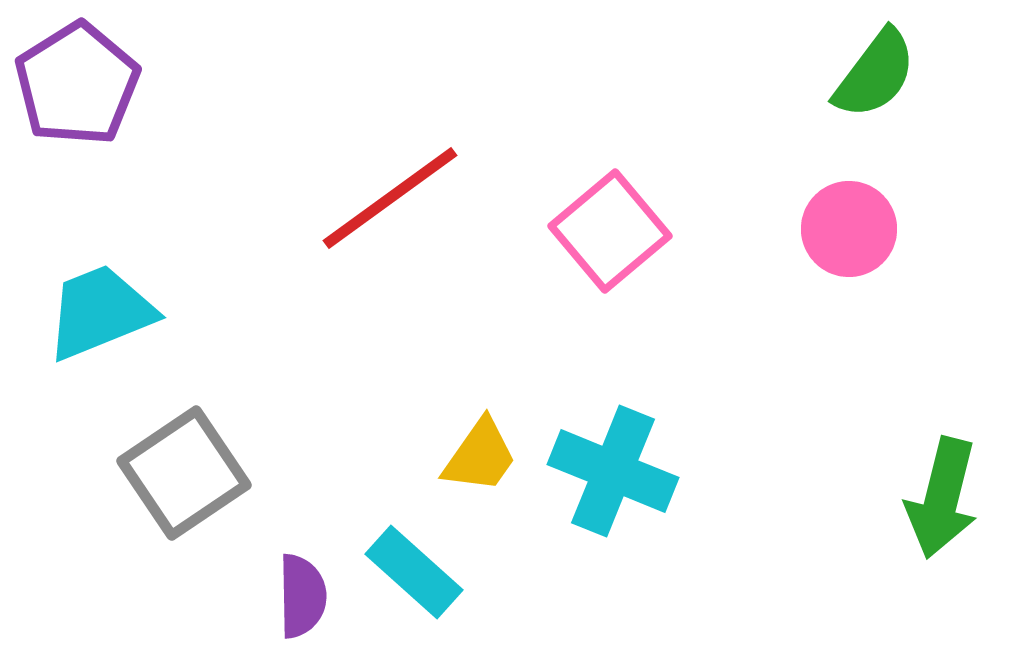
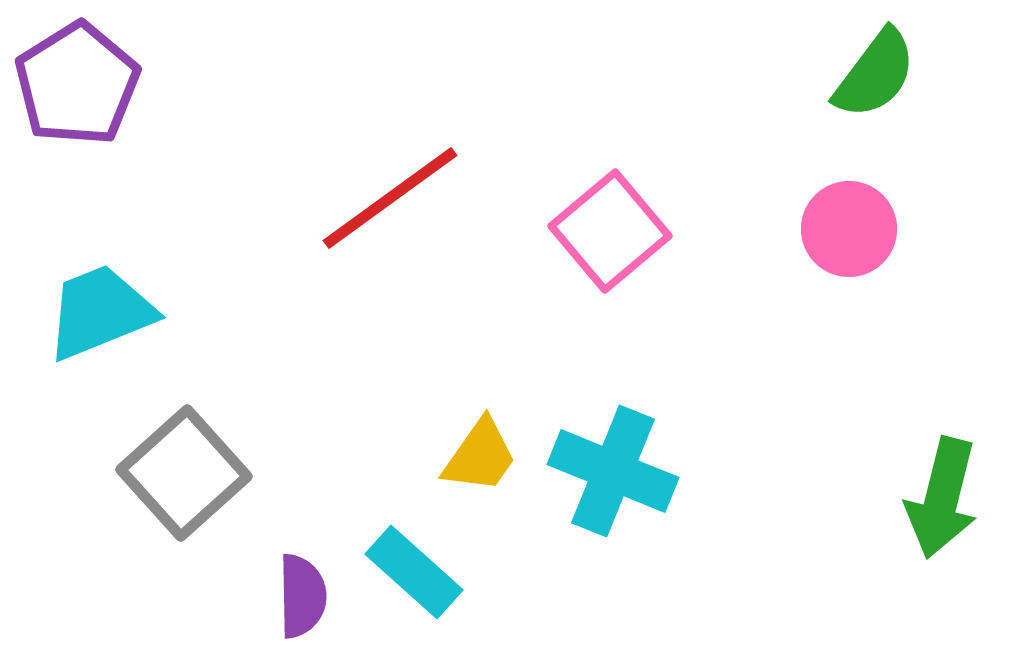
gray square: rotated 8 degrees counterclockwise
